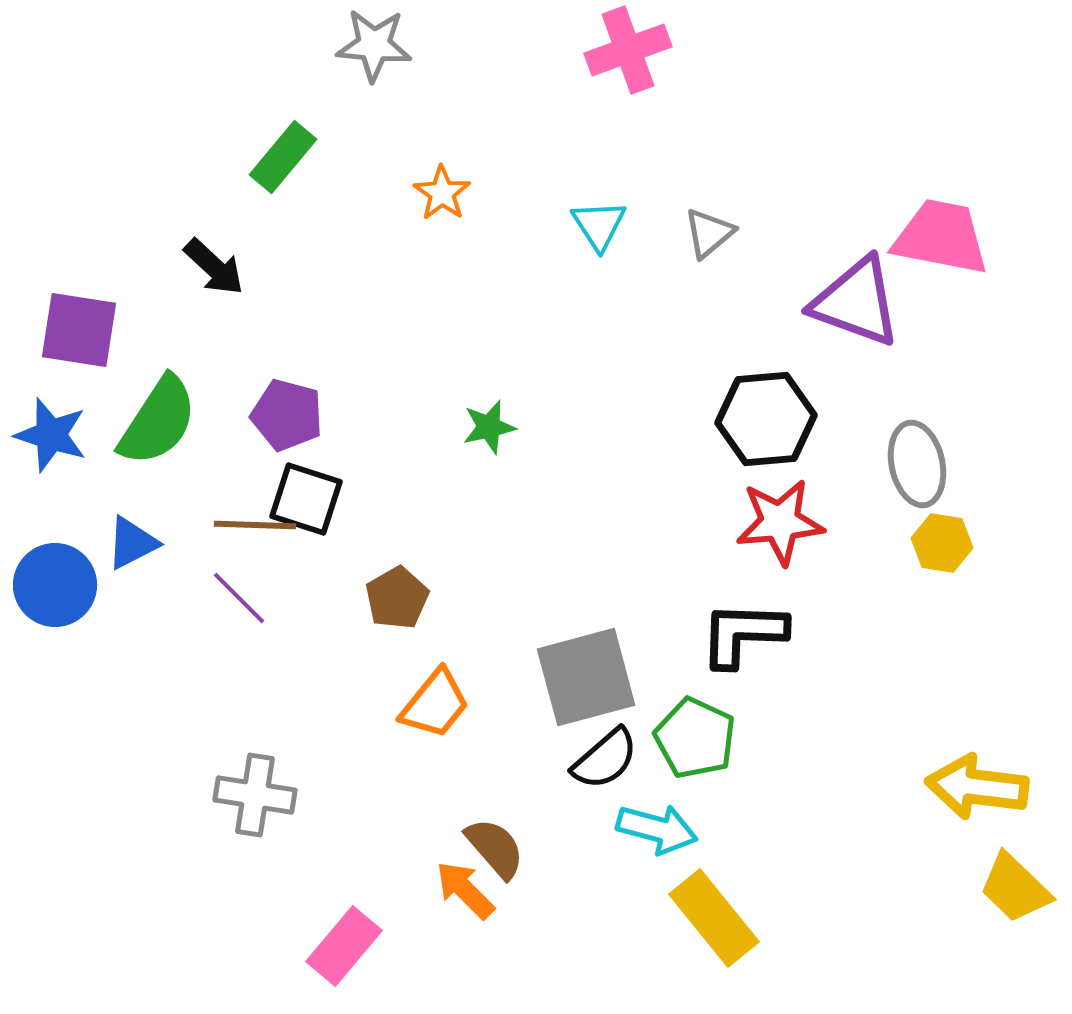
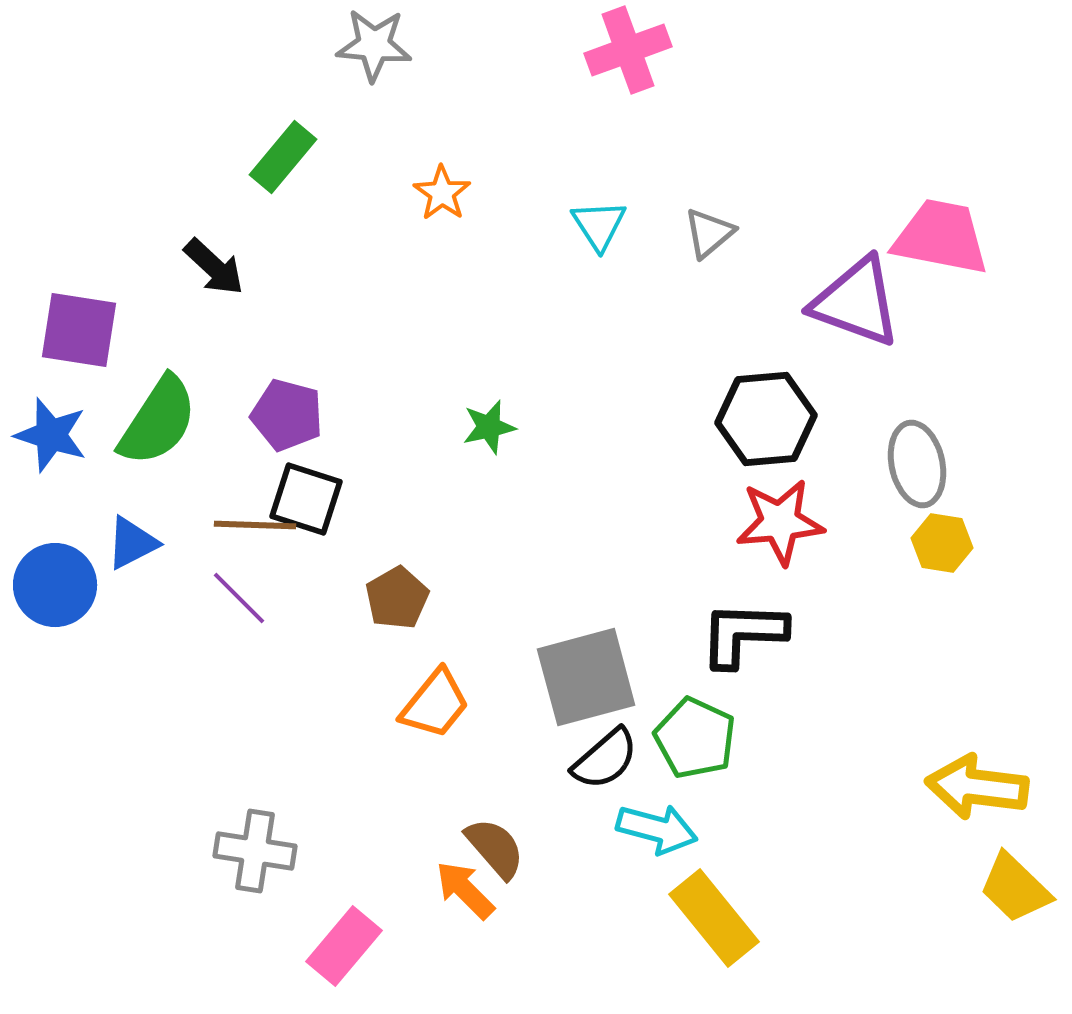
gray cross: moved 56 px down
